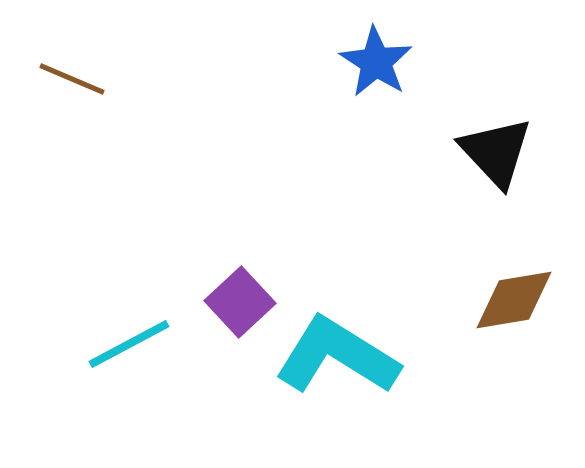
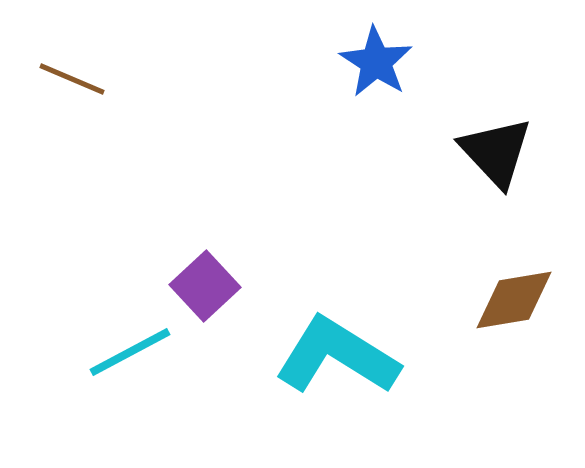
purple square: moved 35 px left, 16 px up
cyan line: moved 1 px right, 8 px down
